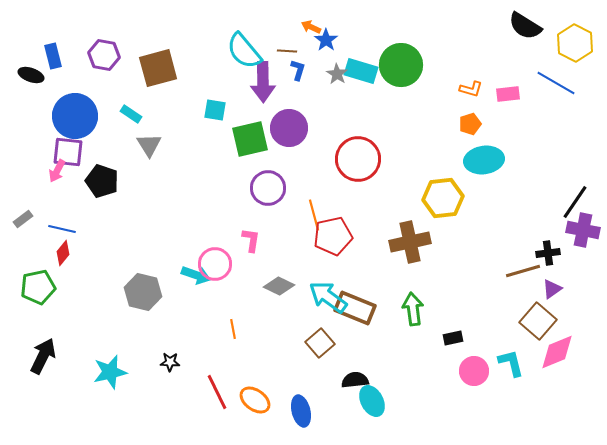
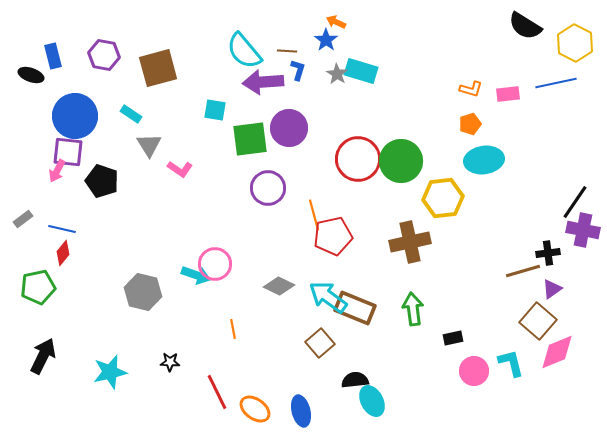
orange arrow at (311, 27): moved 25 px right, 5 px up
green circle at (401, 65): moved 96 px down
purple arrow at (263, 82): rotated 87 degrees clockwise
blue line at (556, 83): rotated 42 degrees counterclockwise
green square at (250, 139): rotated 6 degrees clockwise
pink L-shape at (251, 240): moved 71 px left, 71 px up; rotated 115 degrees clockwise
orange ellipse at (255, 400): moved 9 px down
